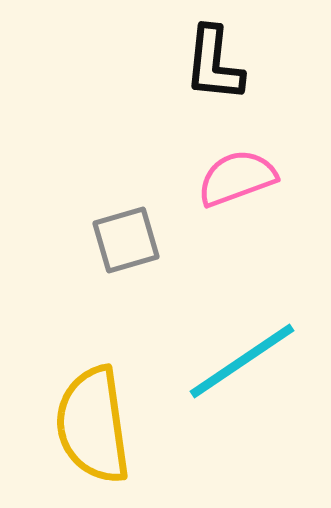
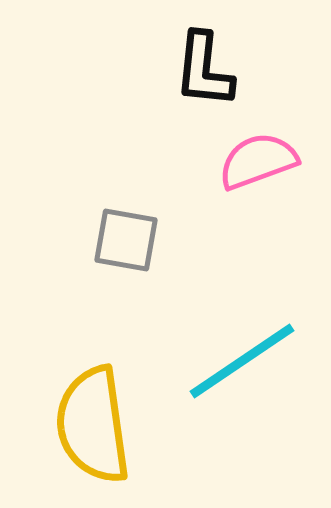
black L-shape: moved 10 px left, 6 px down
pink semicircle: moved 21 px right, 17 px up
gray square: rotated 26 degrees clockwise
